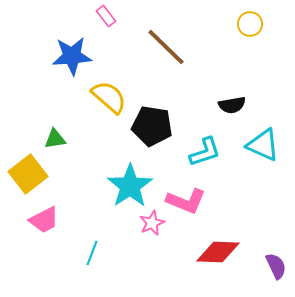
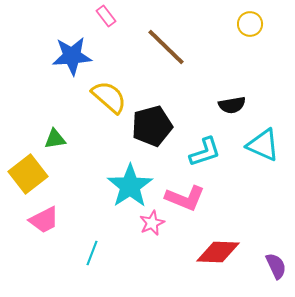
black pentagon: rotated 24 degrees counterclockwise
pink L-shape: moved 1 px left, 3 px up
